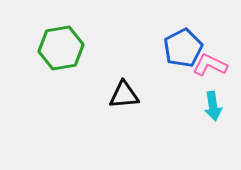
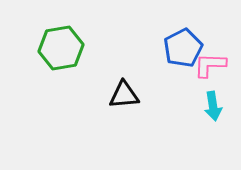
pink L-shape: rotated 24 degrees counterclockwise
